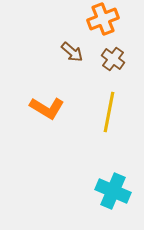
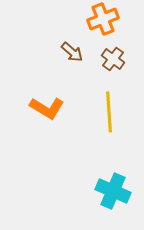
yellow line: rotated 15 degrees counterclockwise
